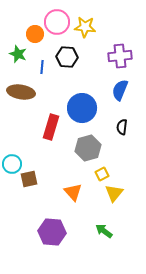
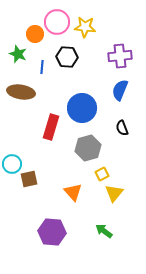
black semicircle: moved 1 px down; rotated 28 degrees counterclockwise
